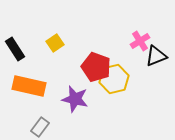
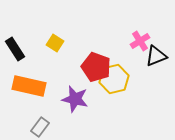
yellow square: rotated 24 degrees counterclockwise
